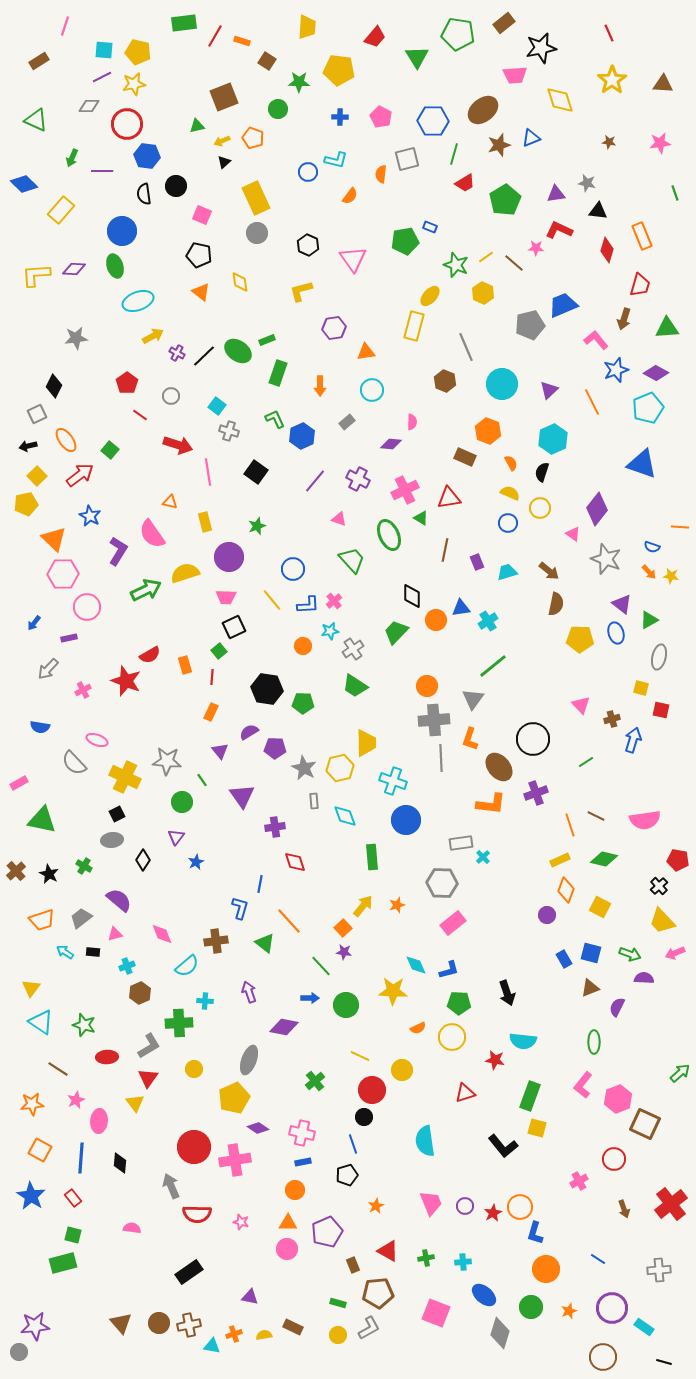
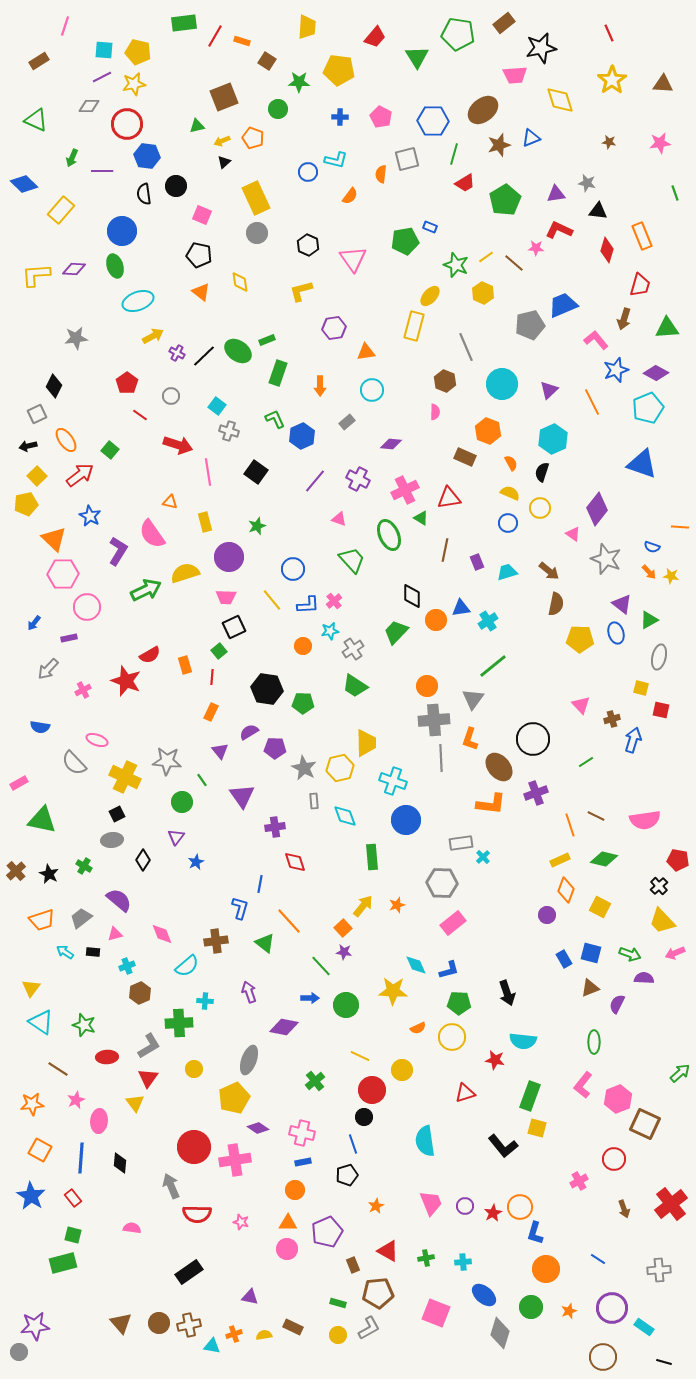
pink semicircle at (412, 422): moved 23 px right, 10 px up
purple semicircle at (617, 1007): moved 3 px up
